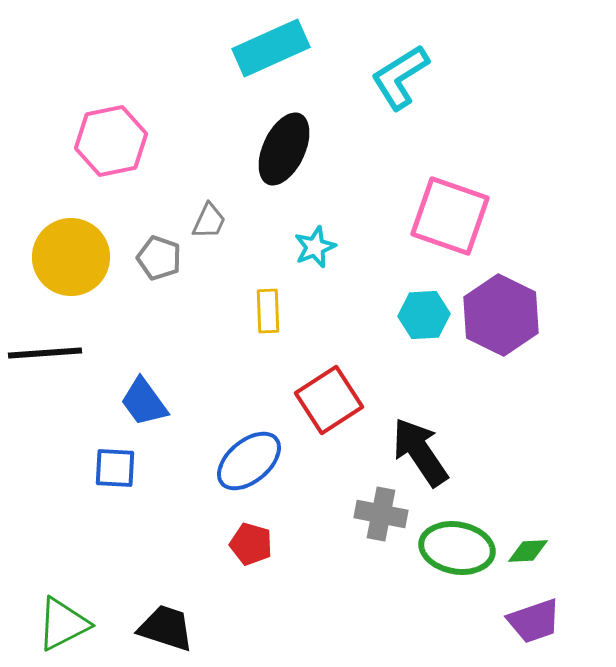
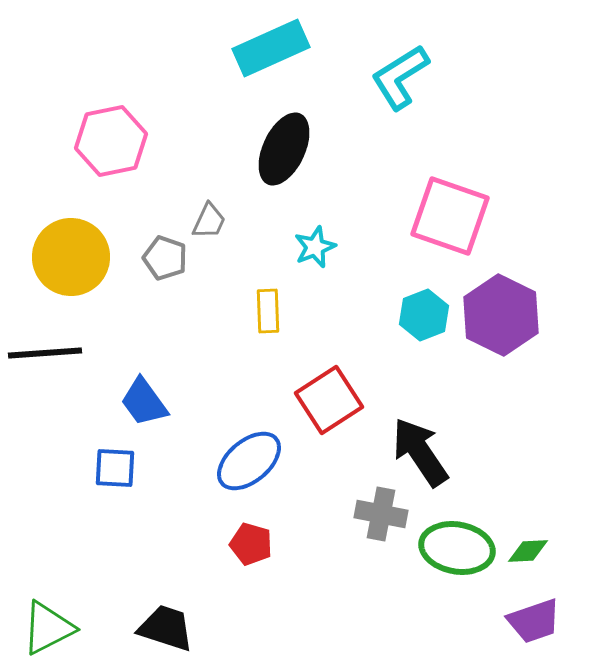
gray pentagon: moved 6 px right
cyan hexagon: rotated 18 degrees counterclockwise
green triangle: moved 15 px left, 4 px down
